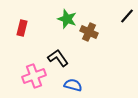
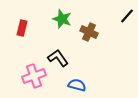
green star: moved 5 px left
blue semicircle: moved 4 px right
